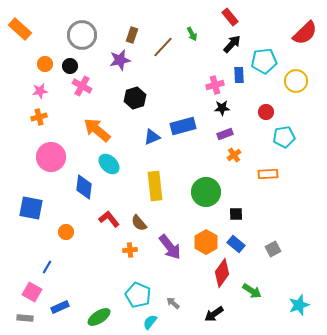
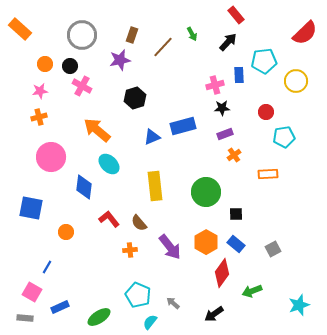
red rectangle at (230, 17): moved 6 px right, 2 px up
black arrow at (232, 44): moved 4 px left, 2 px up
green arrow at (252, 291): rotated 126 degrees clockwise
